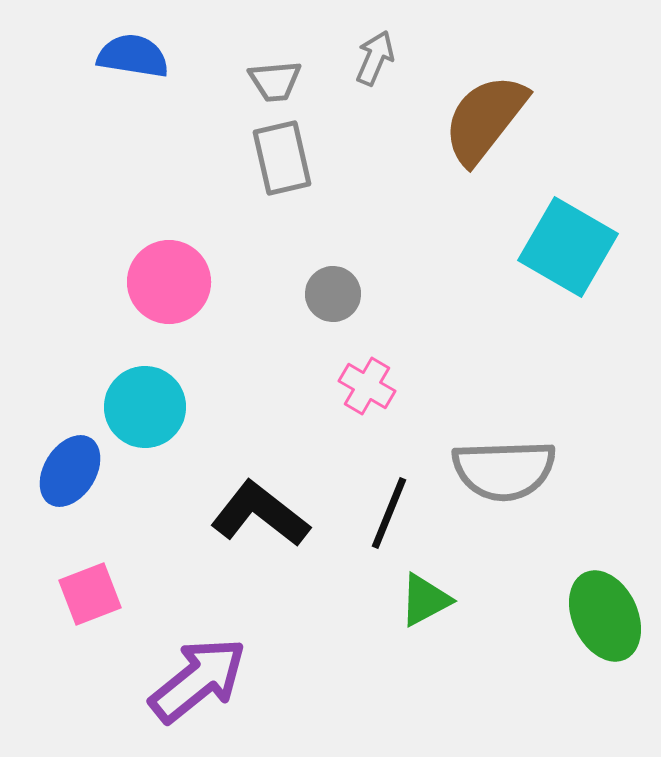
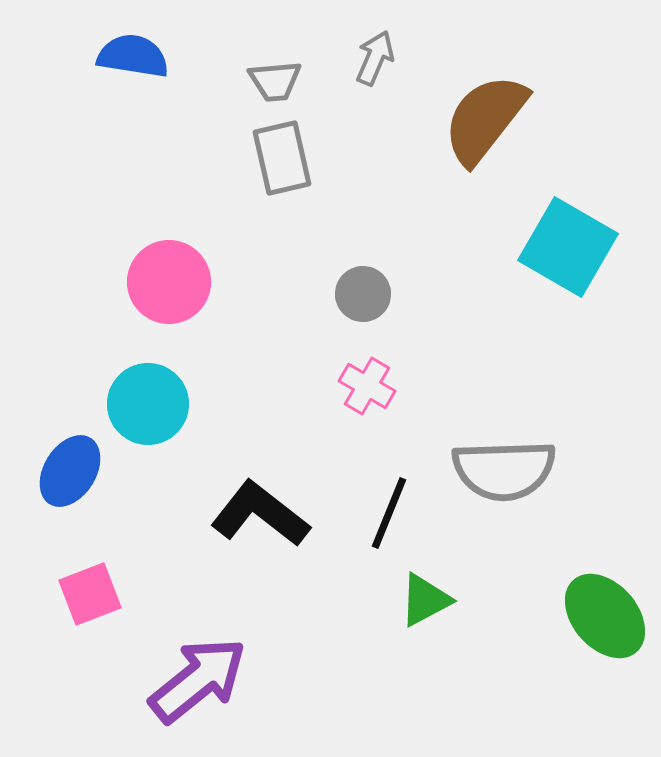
gray circle: moved 30 px right
cyan circle: moved 3 px right, 3 px up
green ellipse: rotated 16 degrees counterclockwise
